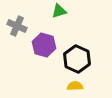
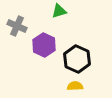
purple hexagon: rotated 10 degrees clockwise
